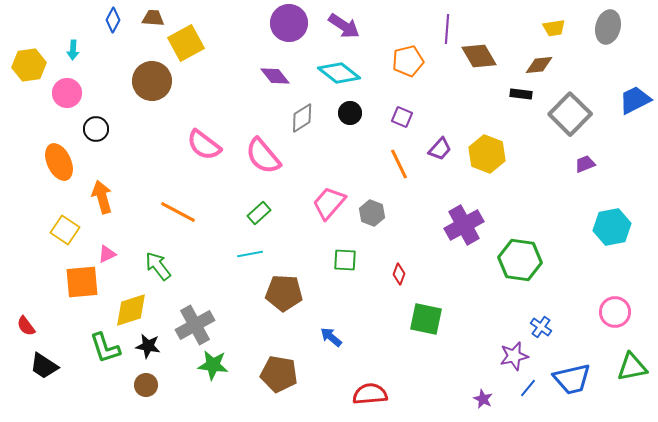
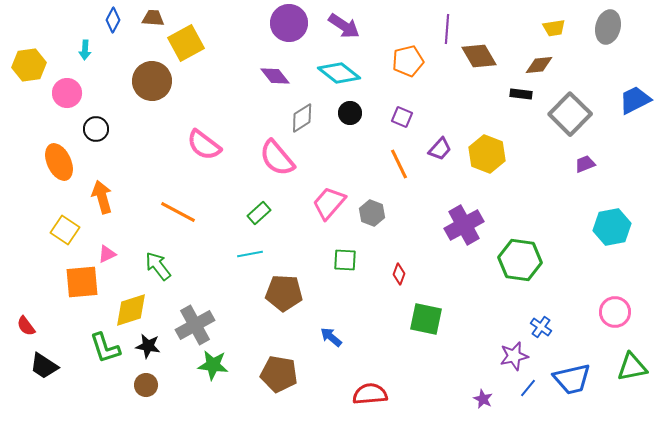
cyan arrow at (73, 50): moved 12 px right
pink semicircle at (263, 156): moved 14 px right, 2 px down
